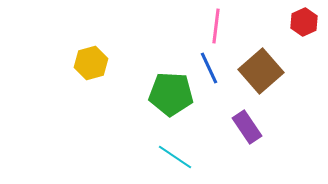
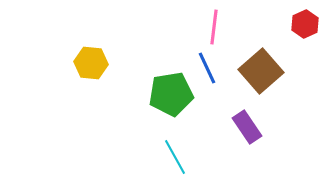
red hexagon: moved 1 px right, 2 px down
pink line: moved 2 px left, 1 px down
yellow hexagon: rotated 20 degrees clockwise
blue line: moved 2 px left
green pentagon: rotated 12 degrees counterclockwise
cyan line: rotated 27 degrees clockwise
